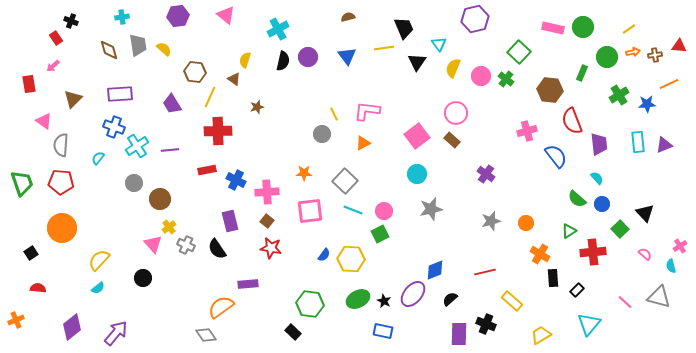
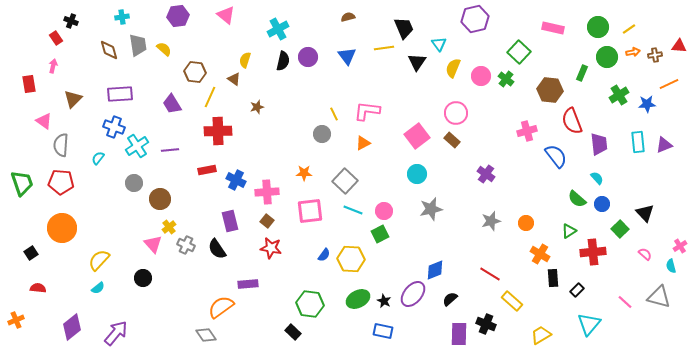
green circle at (583, 27): moved 15 px right
pink arrow at (53, 66): rotated 144 degrees clockwise
red line at (485, 272): moved 5 px right, 2 px down; rotated 45 degrees clockwise
